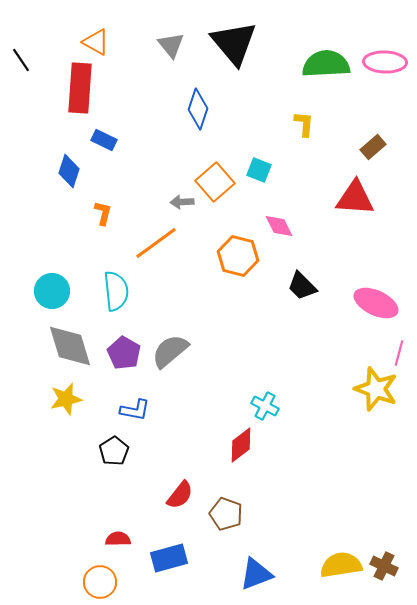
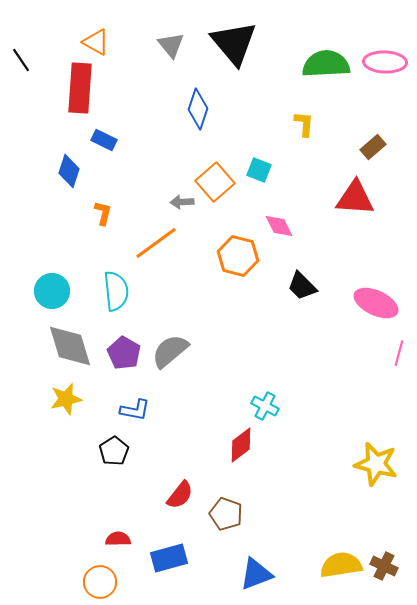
yellow star at (376, 389): moved 75 px down; rotated 6 degrees counterclockwise
